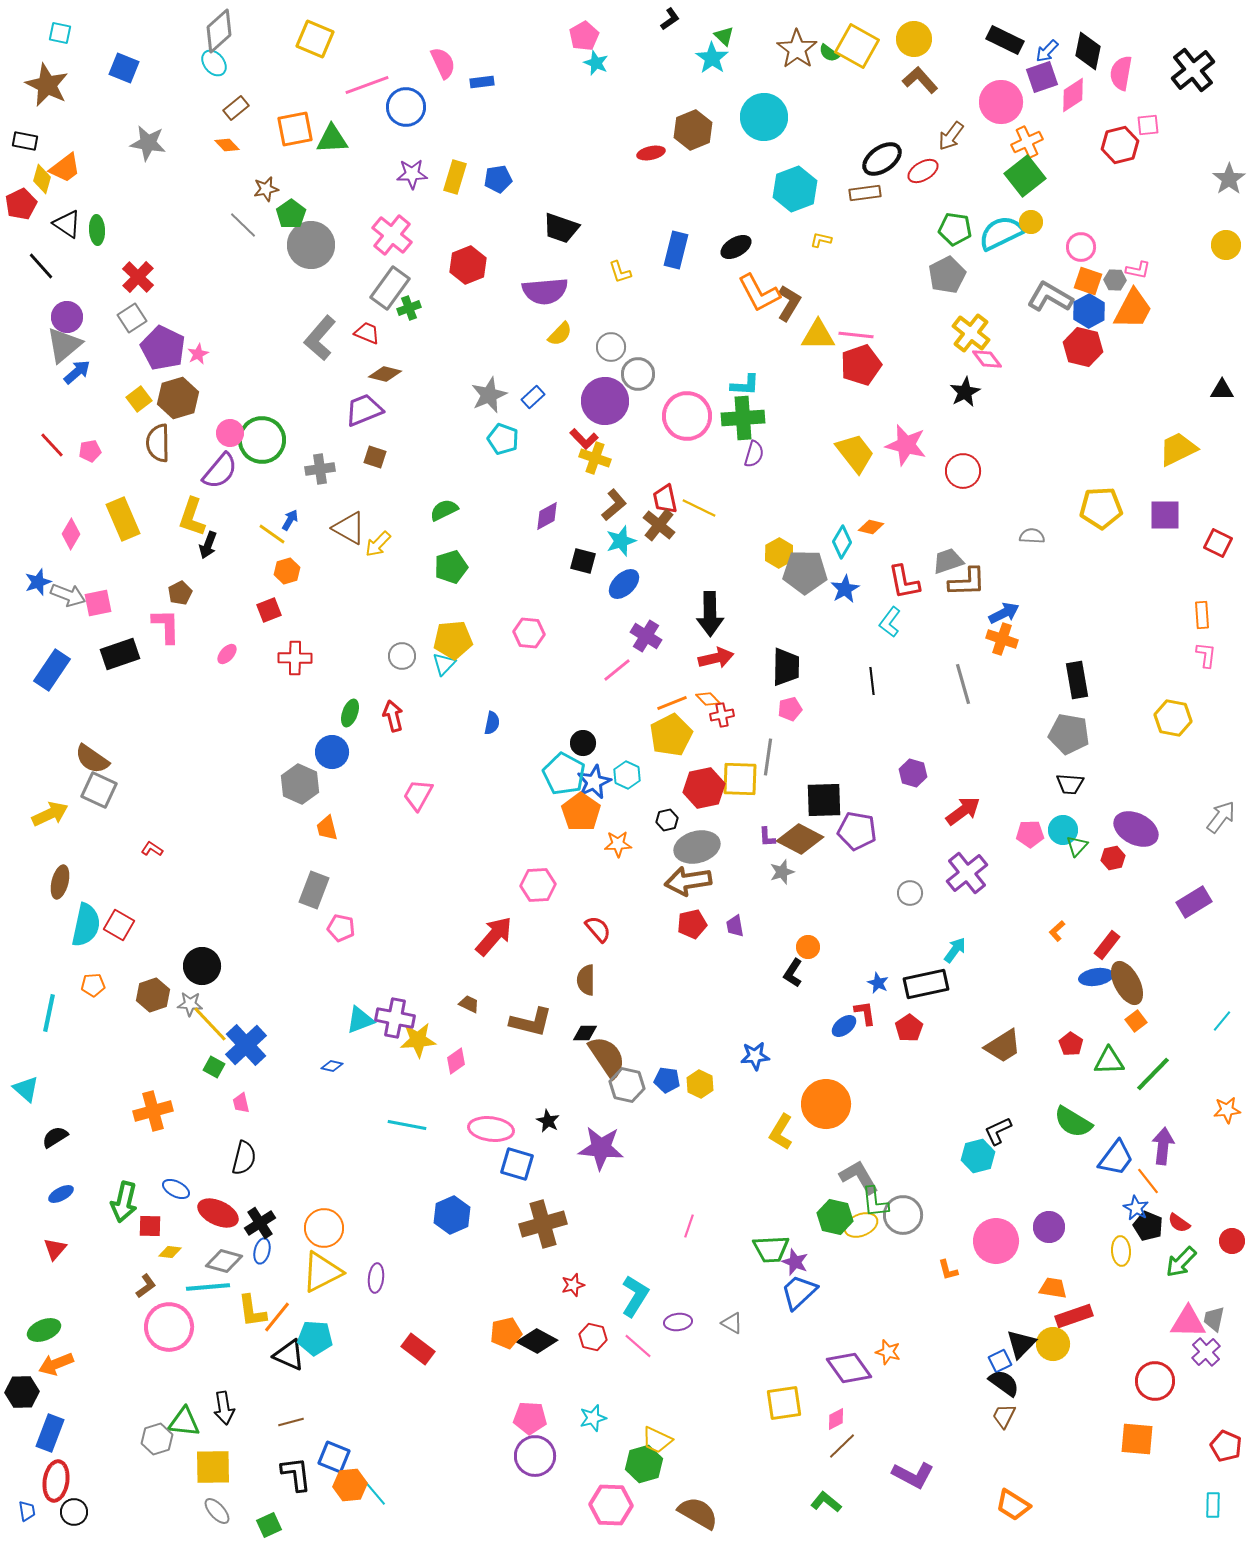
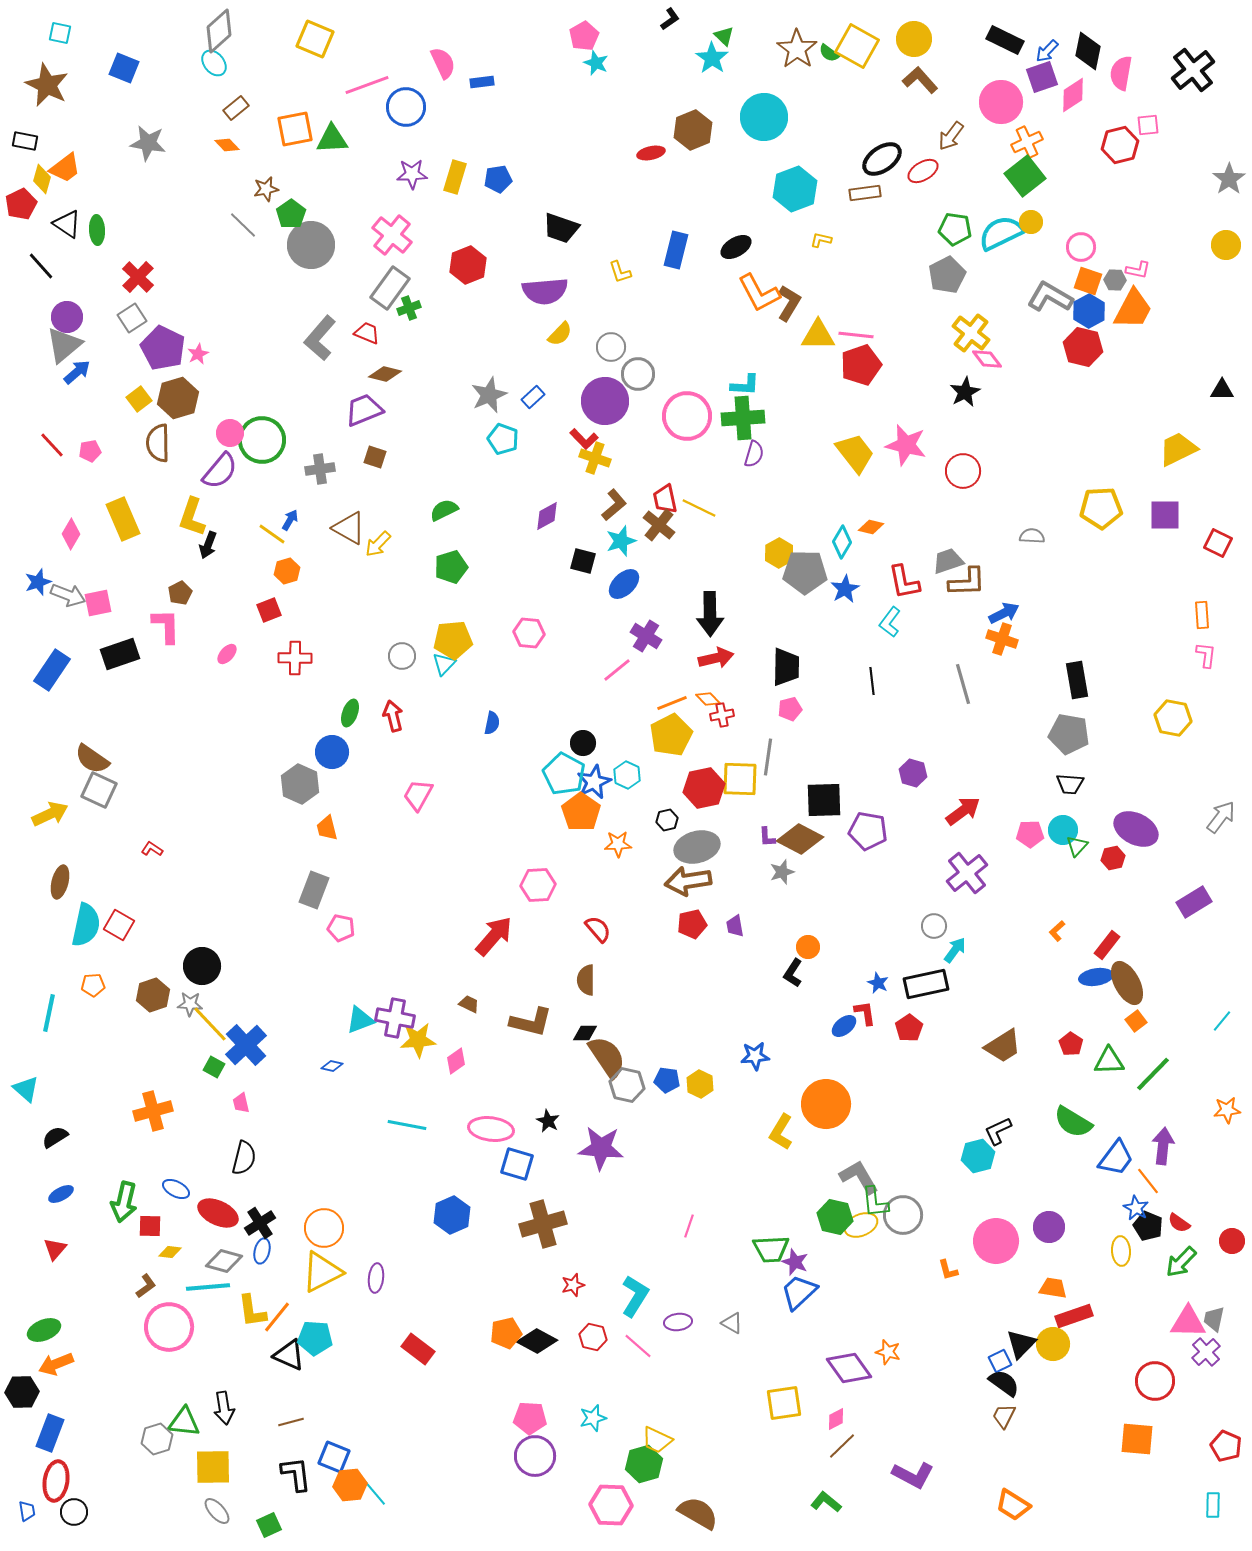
purple pentagon at (857, 831): moved 11 px right
gray circle at (910, 893): moved 24 px right, 33 px down
